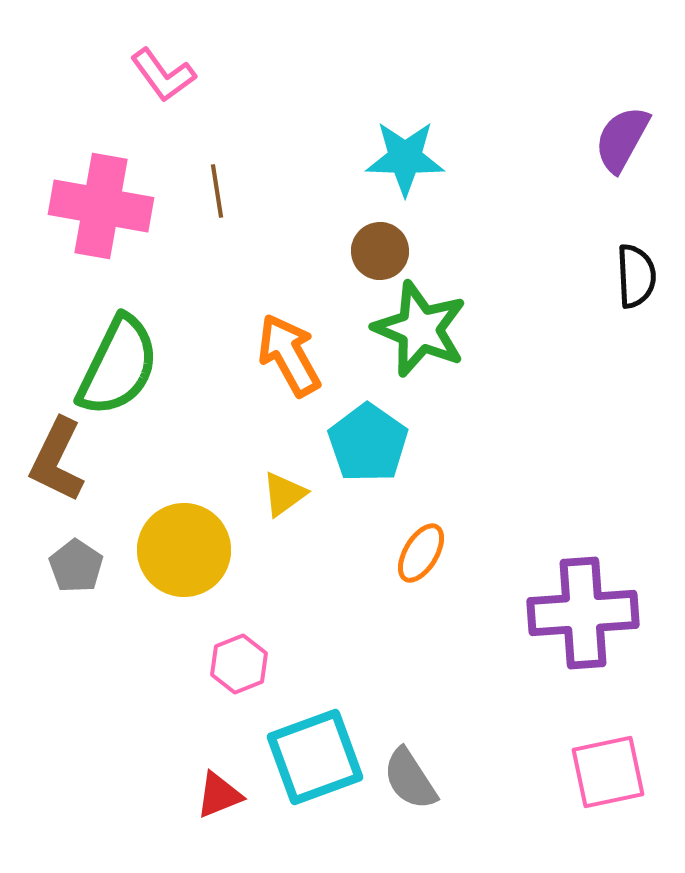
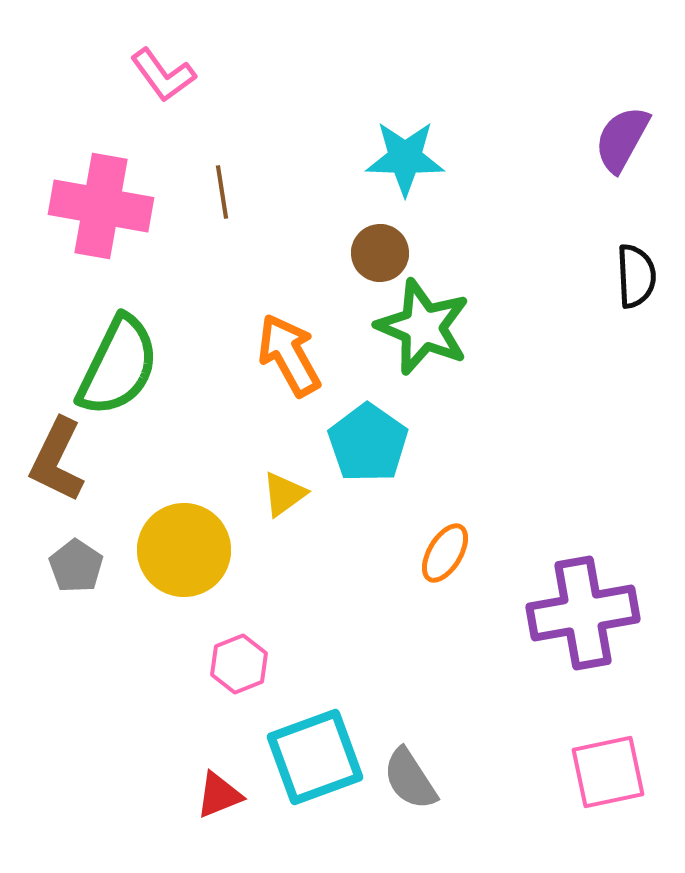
brown line: moved 5 px right, 1 px down
brown circle: moved 2 px down
green star: moved 3 px right, 2 px up
orange ellipse: moved 24 px right
purple cross: rotated 6 degrees counterclockwise
